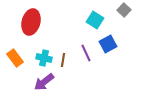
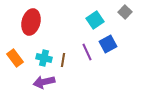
gray square: moved 1 px right, 2 px down
cyan square: rotated 24 degrees clockwise
purple line: moved 1 px right, 1 px up
purple arrow: rotated 25 degrees clockwise
